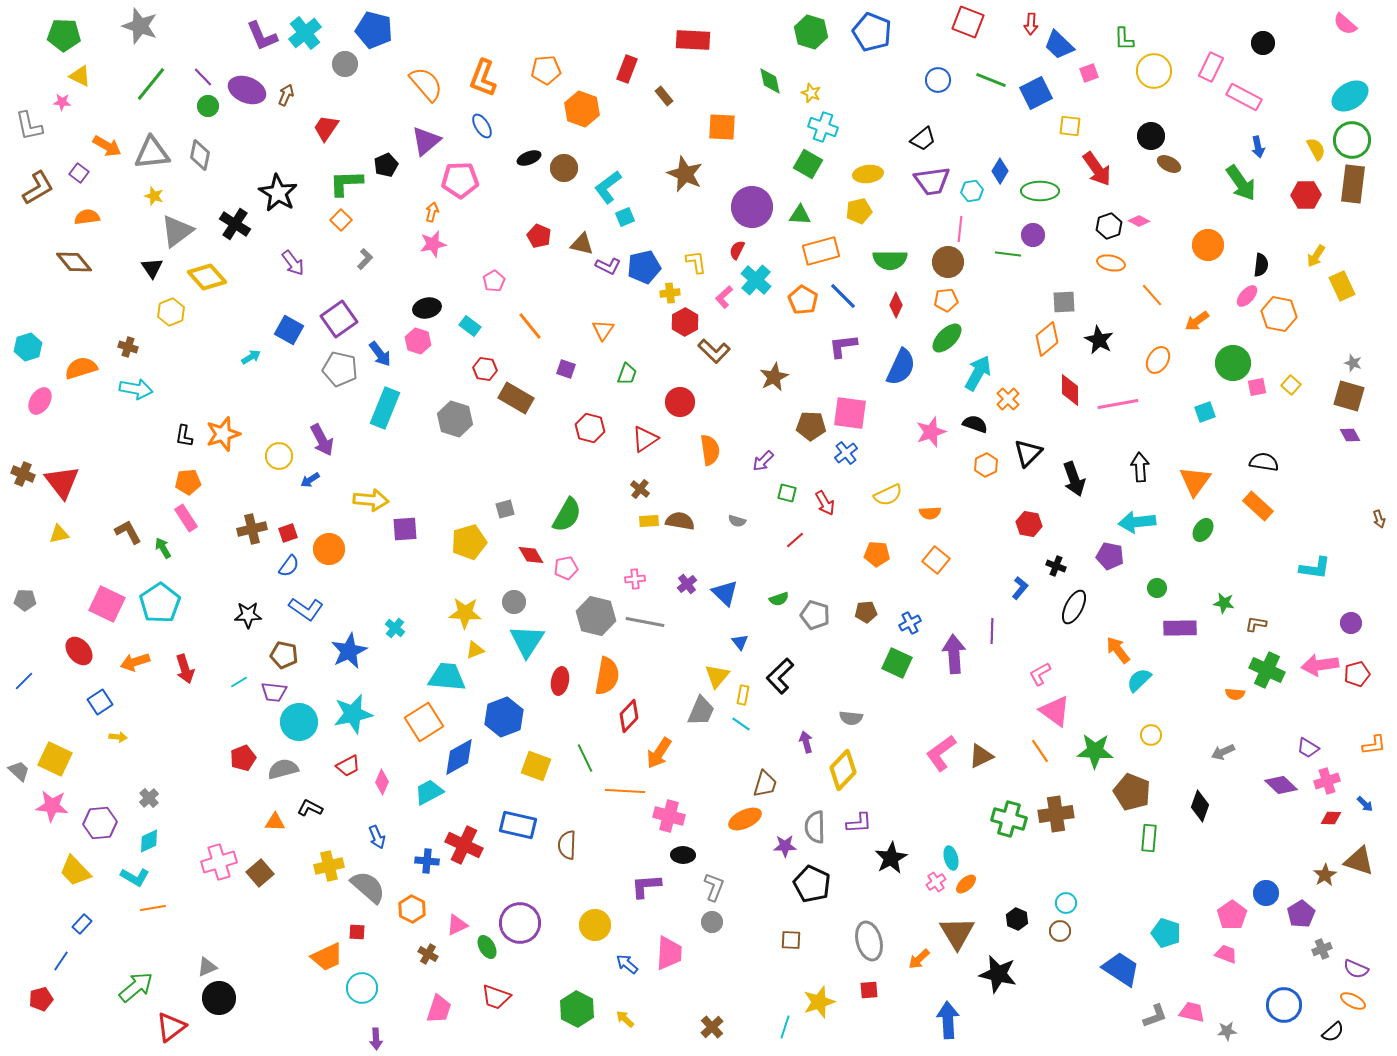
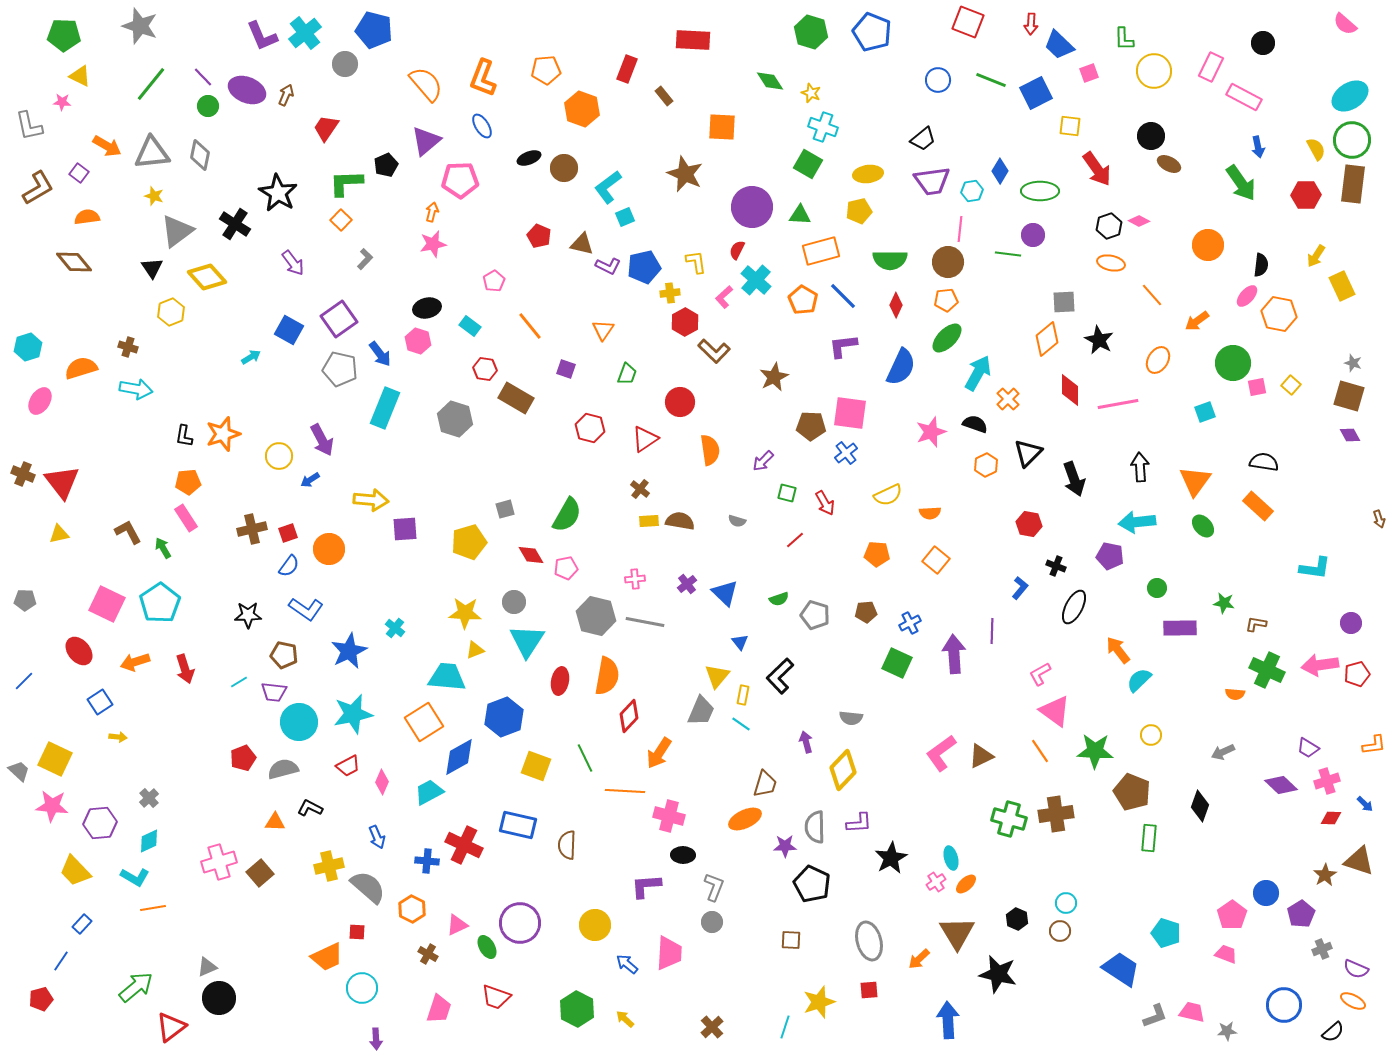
green diamond at (770, 81): rotated 20 degrees counterclockwise
green ellipse at (1203, 530): moved 4 px up; rotated 75 degrees counterclockwise
